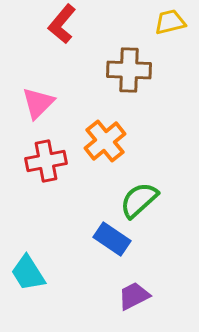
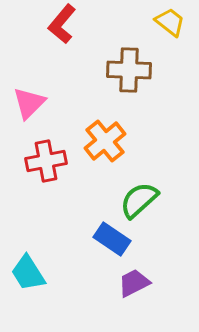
yellow trapezoid: rotated 52 degrees clockwise
pink triangle: moved 9 px left
purple trapezoid: moved 13 px up
